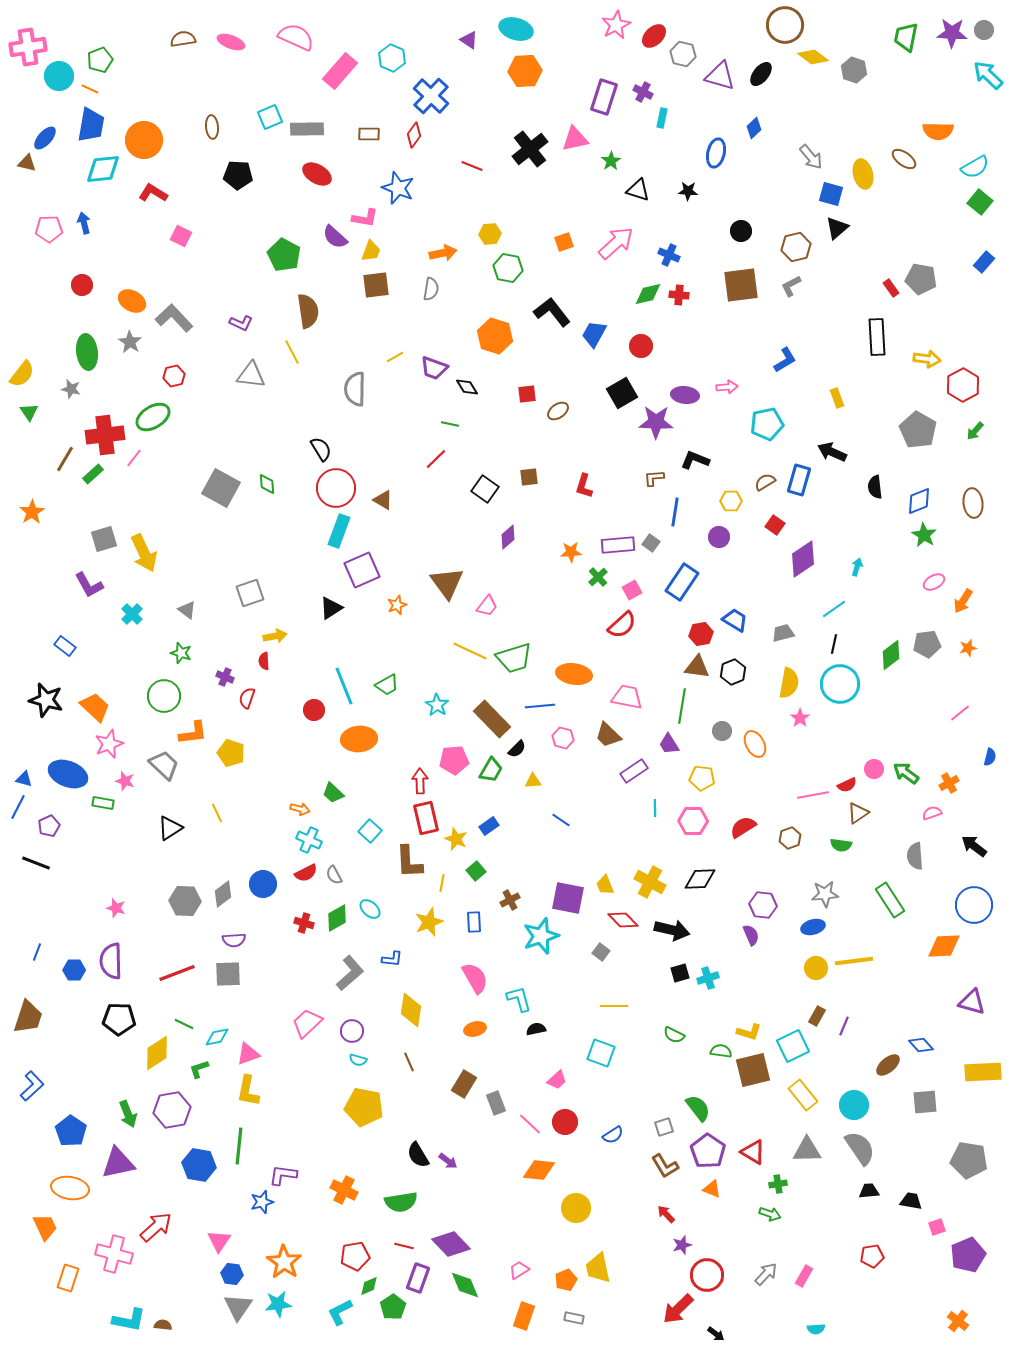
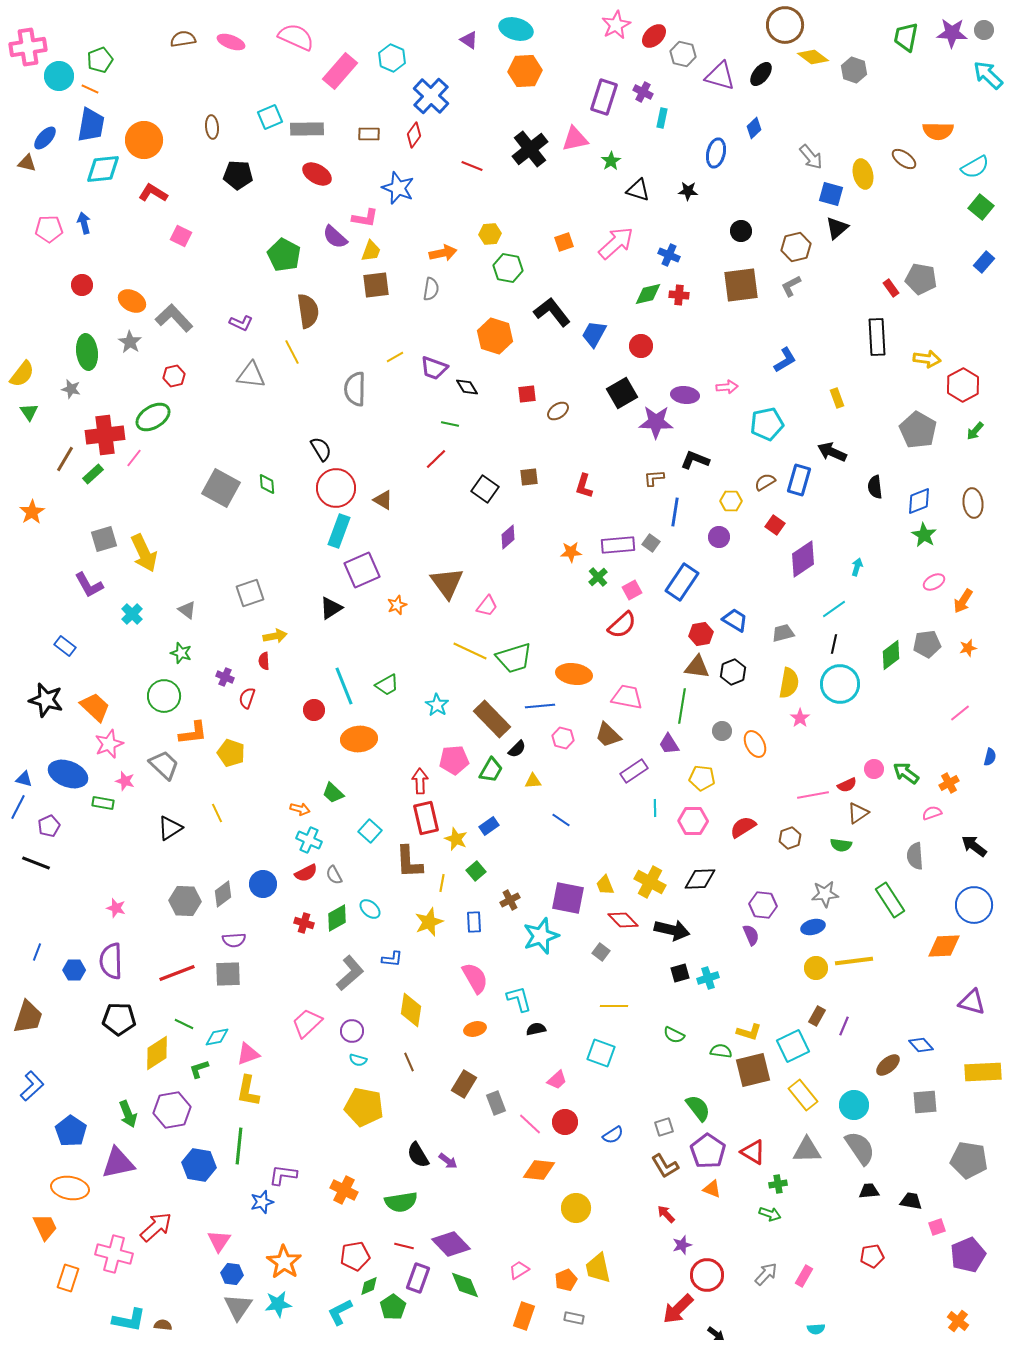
green square at (980, 202): moved 1 px right, 5 px down
